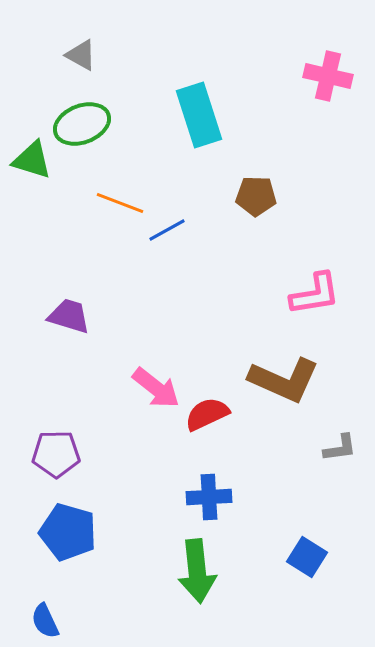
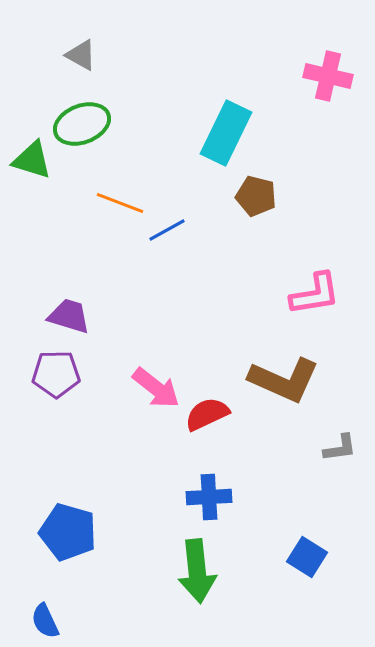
cyan rectangle: moved 27 px right, 18 px down; rotated 44 degrees clockwise
brown pentagon: rotated 12 degrees clockwise
purple pentagon: moved 80 px up
